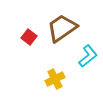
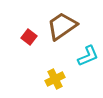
brown trapezoid: moved 2 px up
cyan L-shape: rotated 15 degrees clockwise
